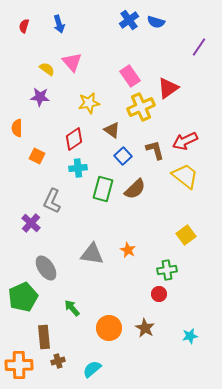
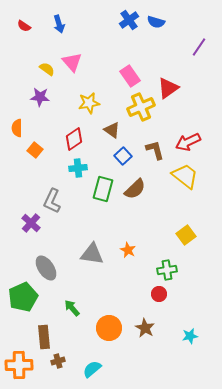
red semicircle: rotated 72 degrees counterclockwise
red arrow: moved 3 px right, 1 px down
orange square: moved 2 px left, 6 px up; rotated 14 degrees clockwise
